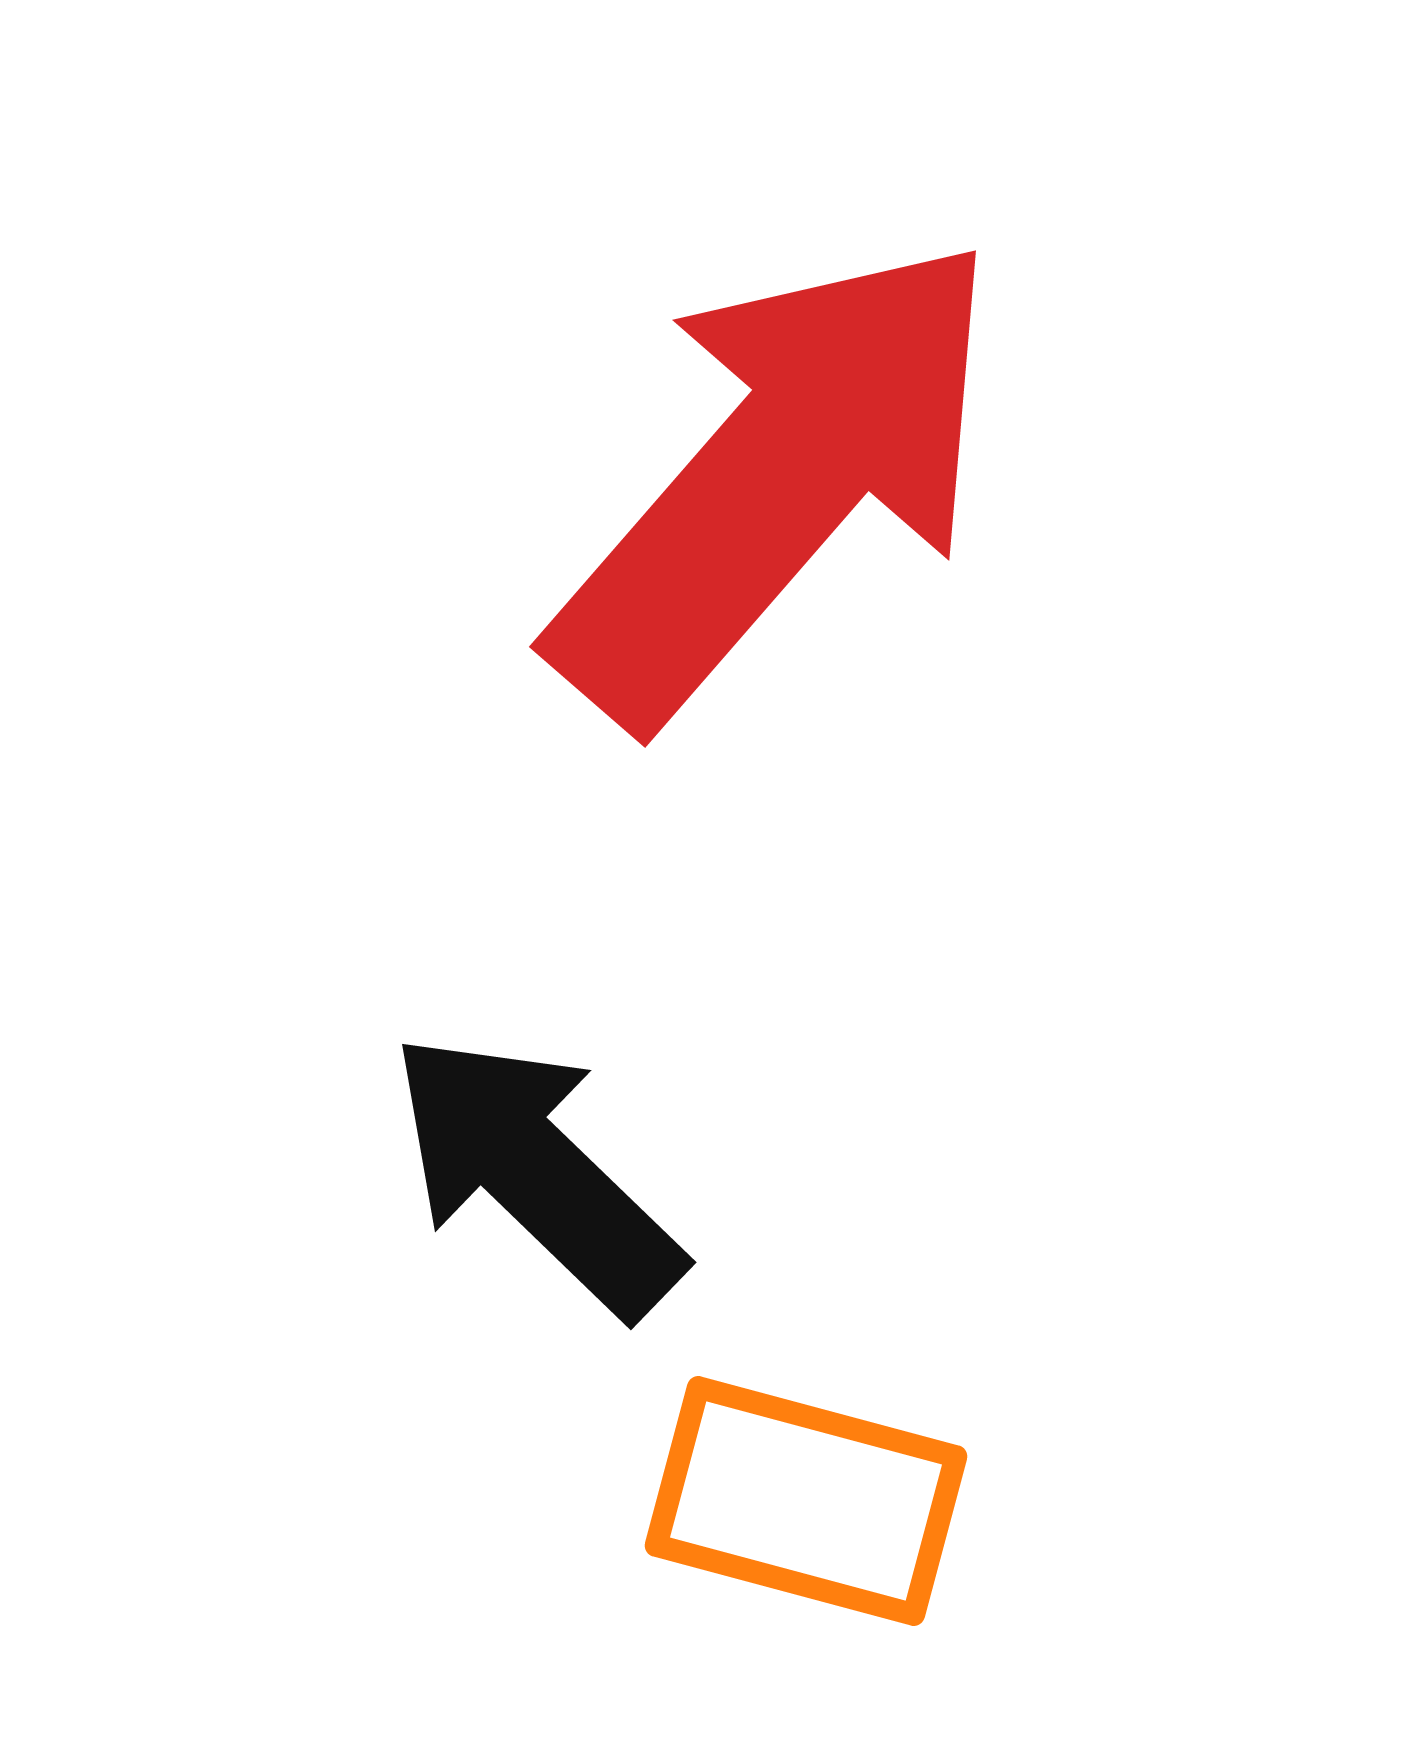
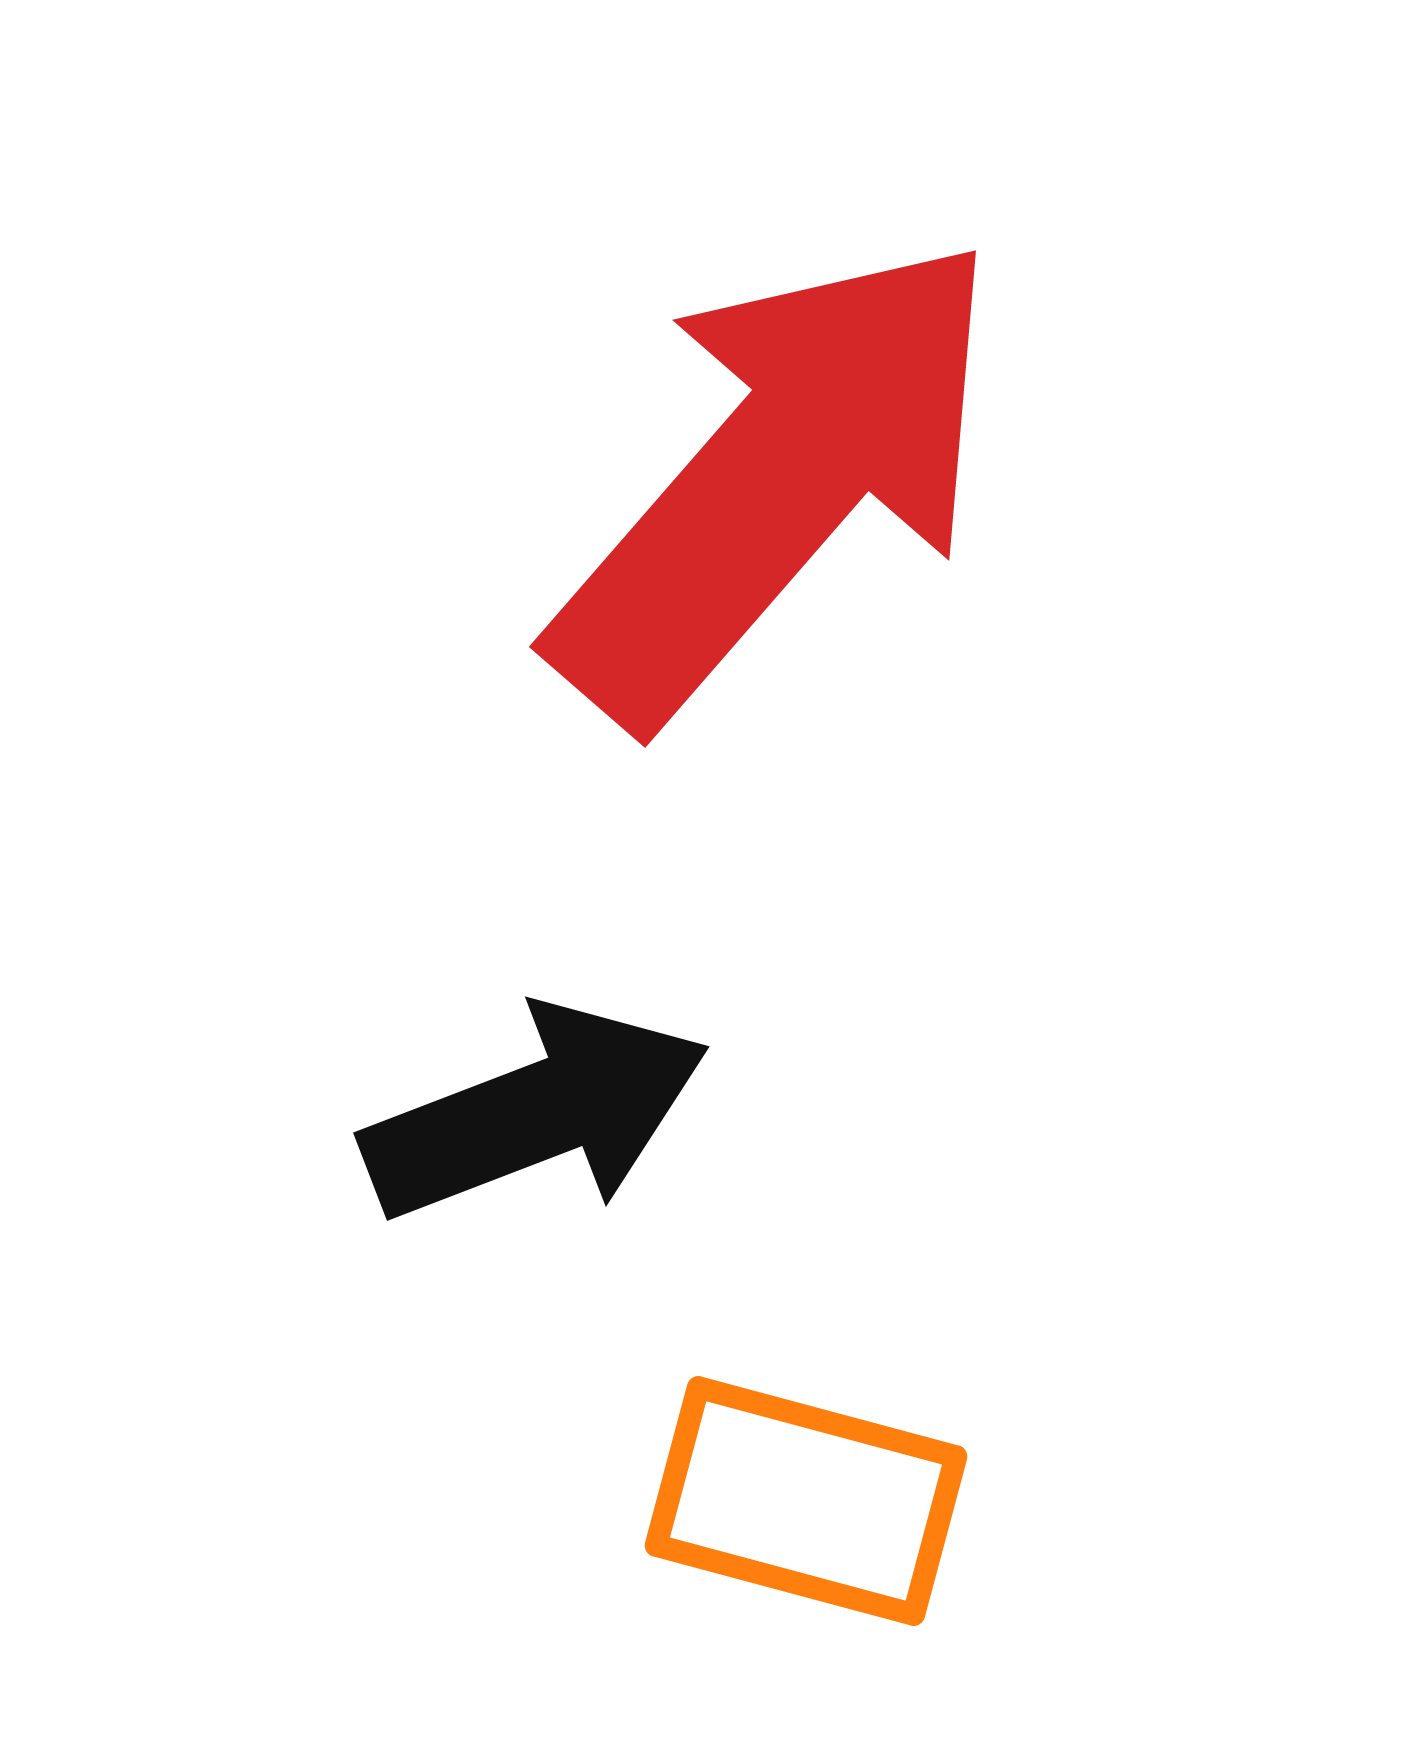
black arrow: moved 60 px up; rotated 115 degrees clockwise
